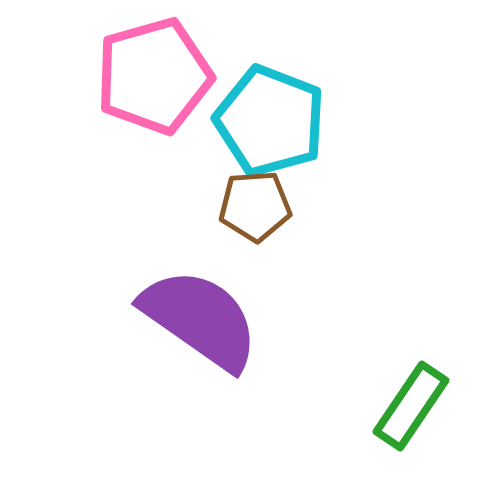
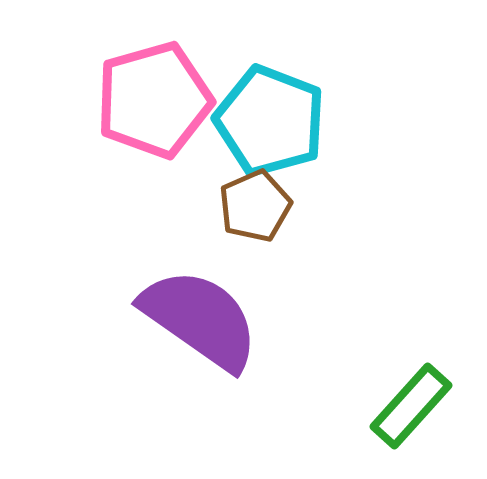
pink pentagon: moved 24 px down
brown pentagon: rotated 20 degrees counterclockwise
green rectangle: rotated 8 degrees clockwise
